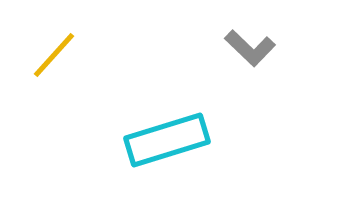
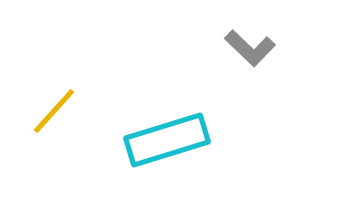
yellow line: moved 56 px down
